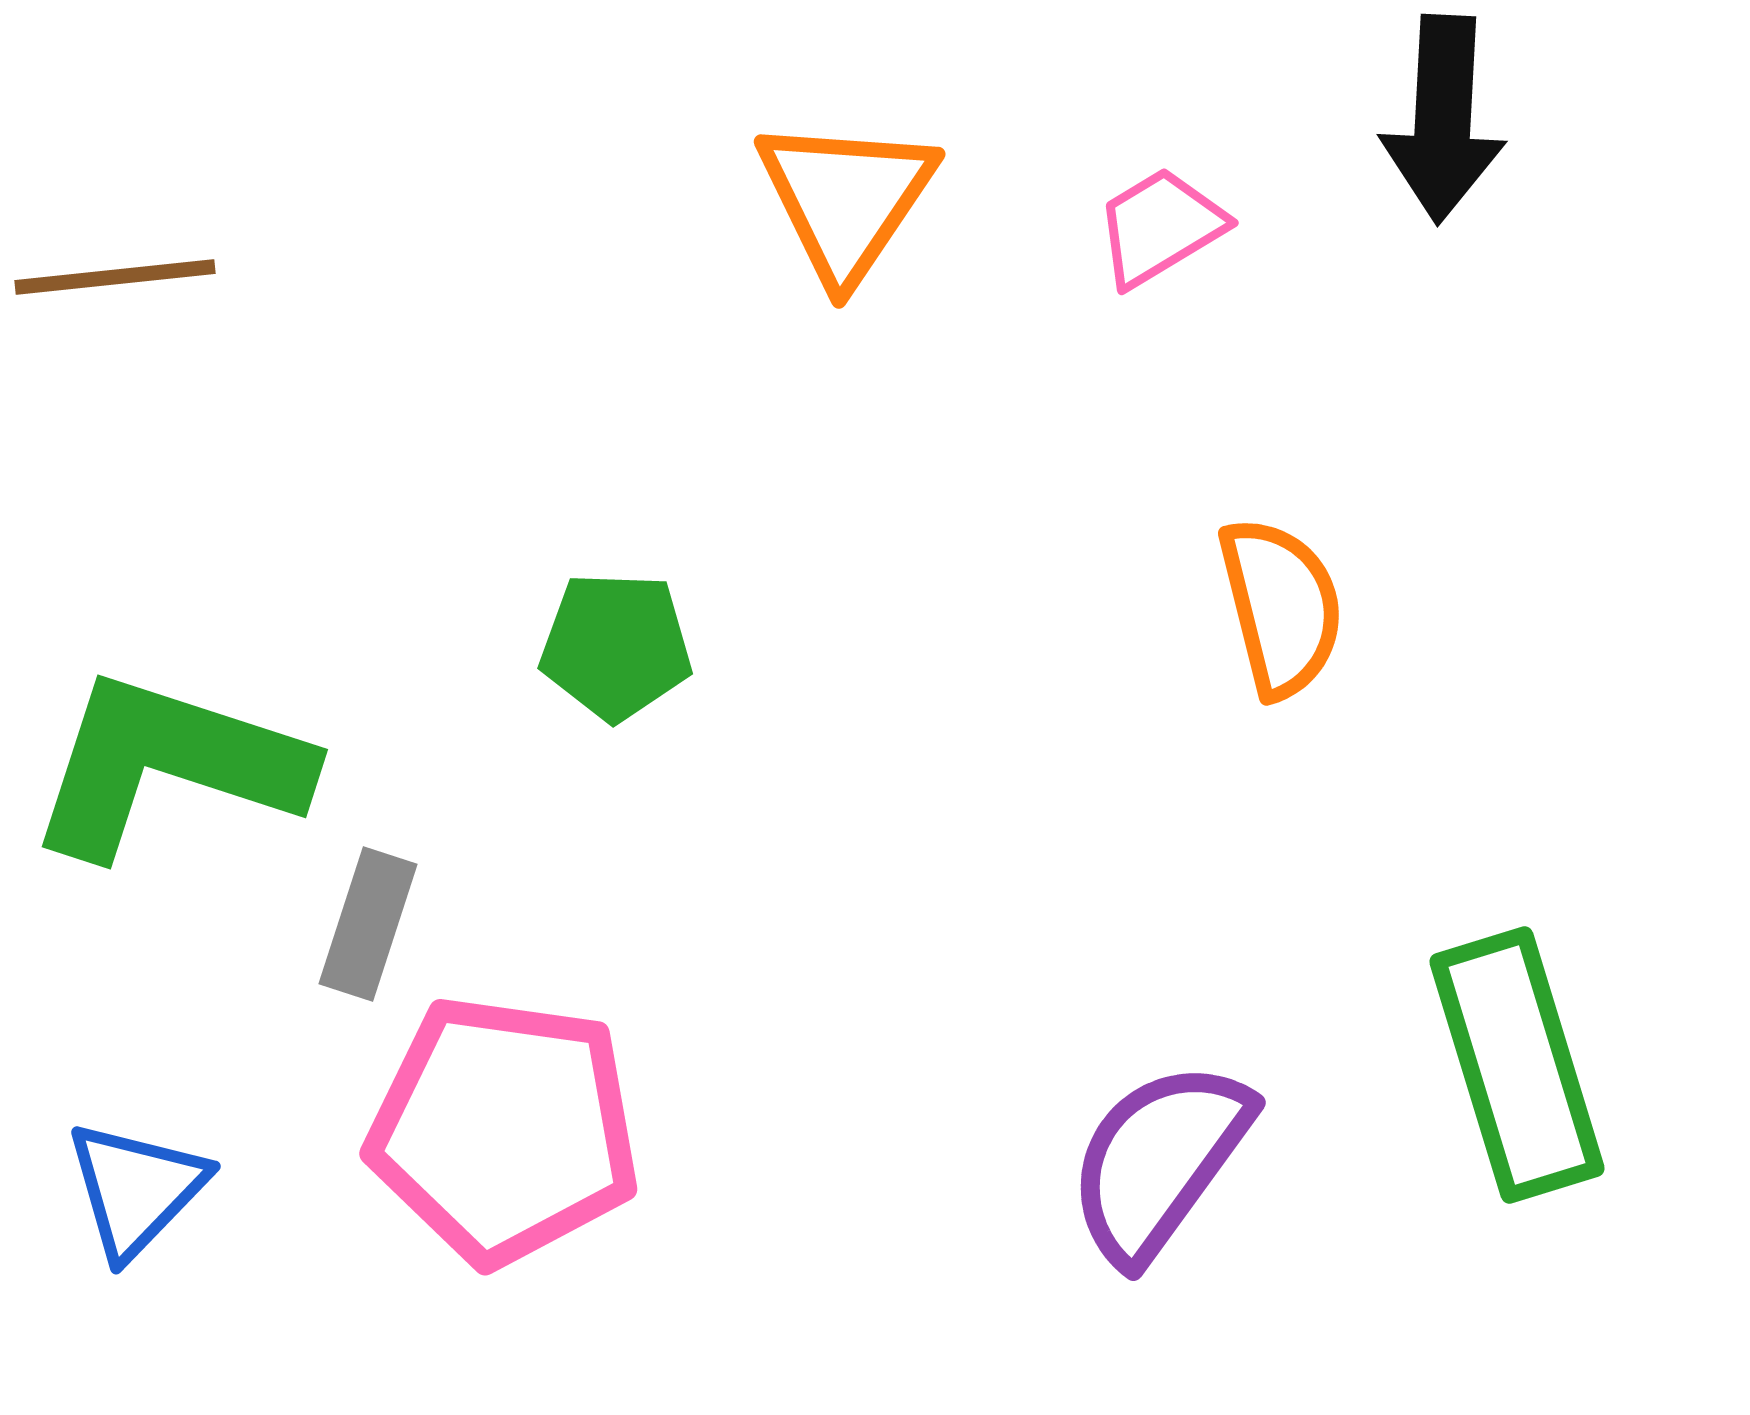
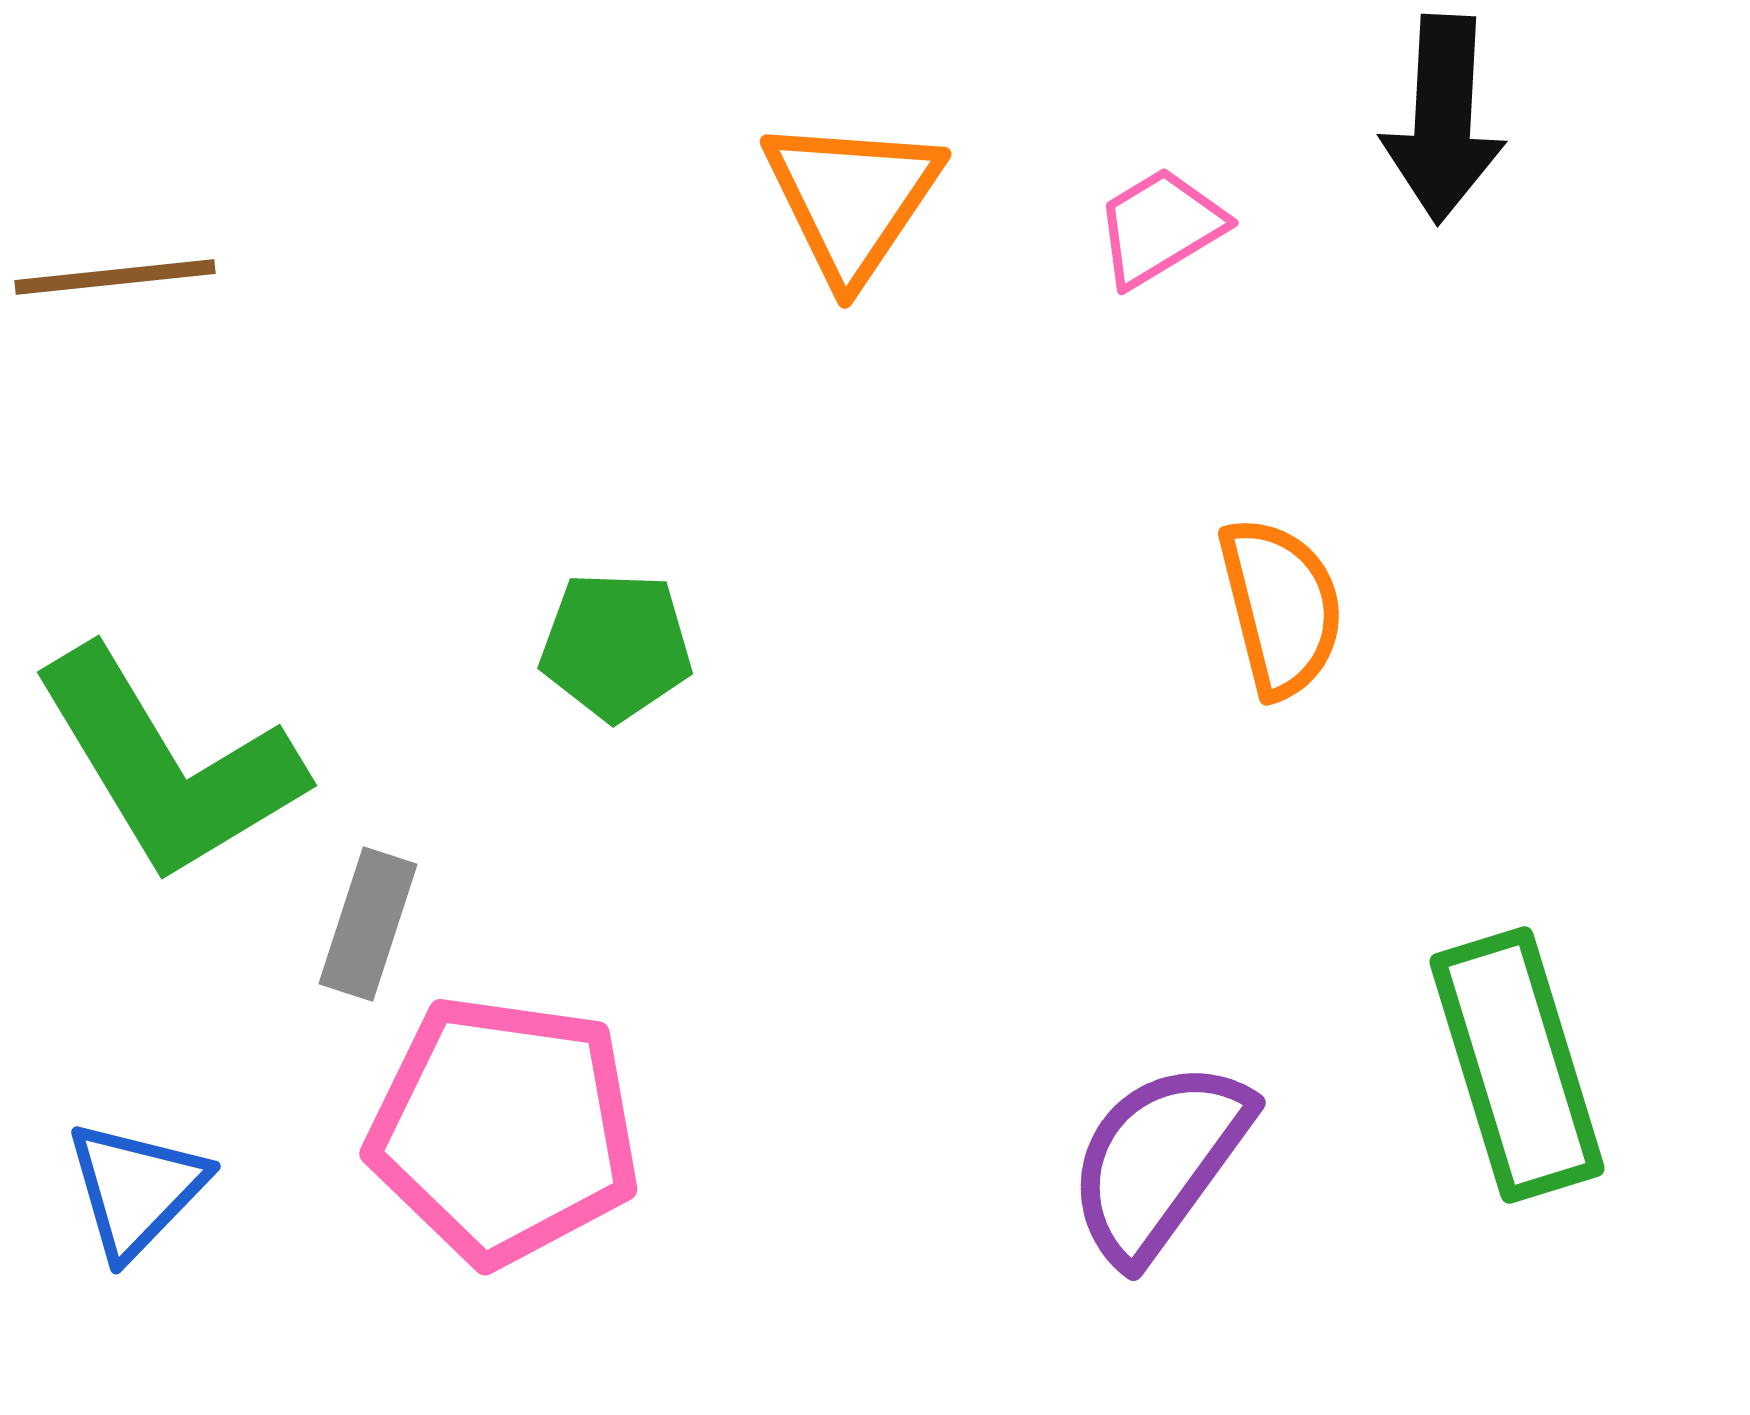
orange triangle: moved 6 px right
green L-shape: rotated 139 degrees counterclockwise
